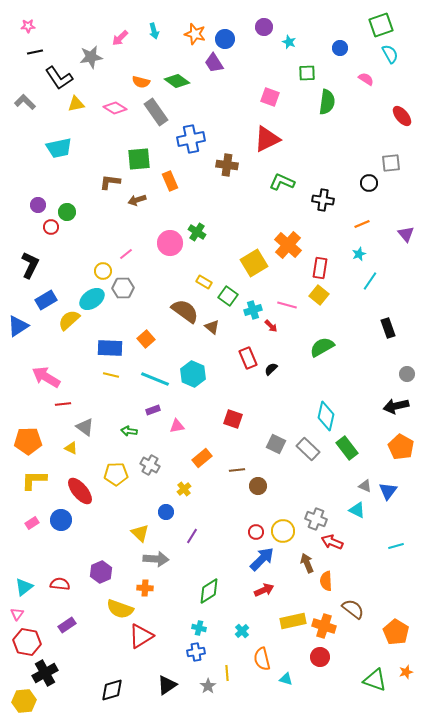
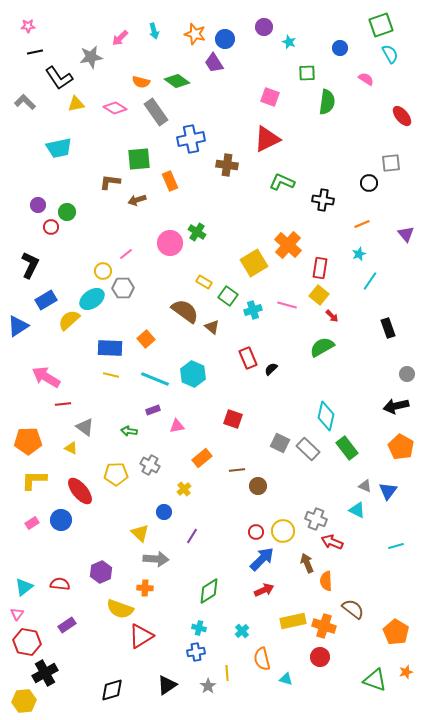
red arrow at (271, 326): moved 61 px right, 10 px up
gray square at (276, 444): moved 4 px right, 1 px up
blue circle at (166, 512): moved 2 px left
